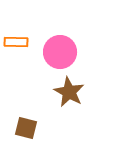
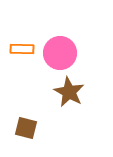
orange rectangle: moved 6 px right, 7 px down
pink circle: moved 1 px down
